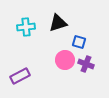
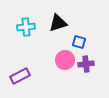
purple cross: rotated 28 degrees counterclockwise
